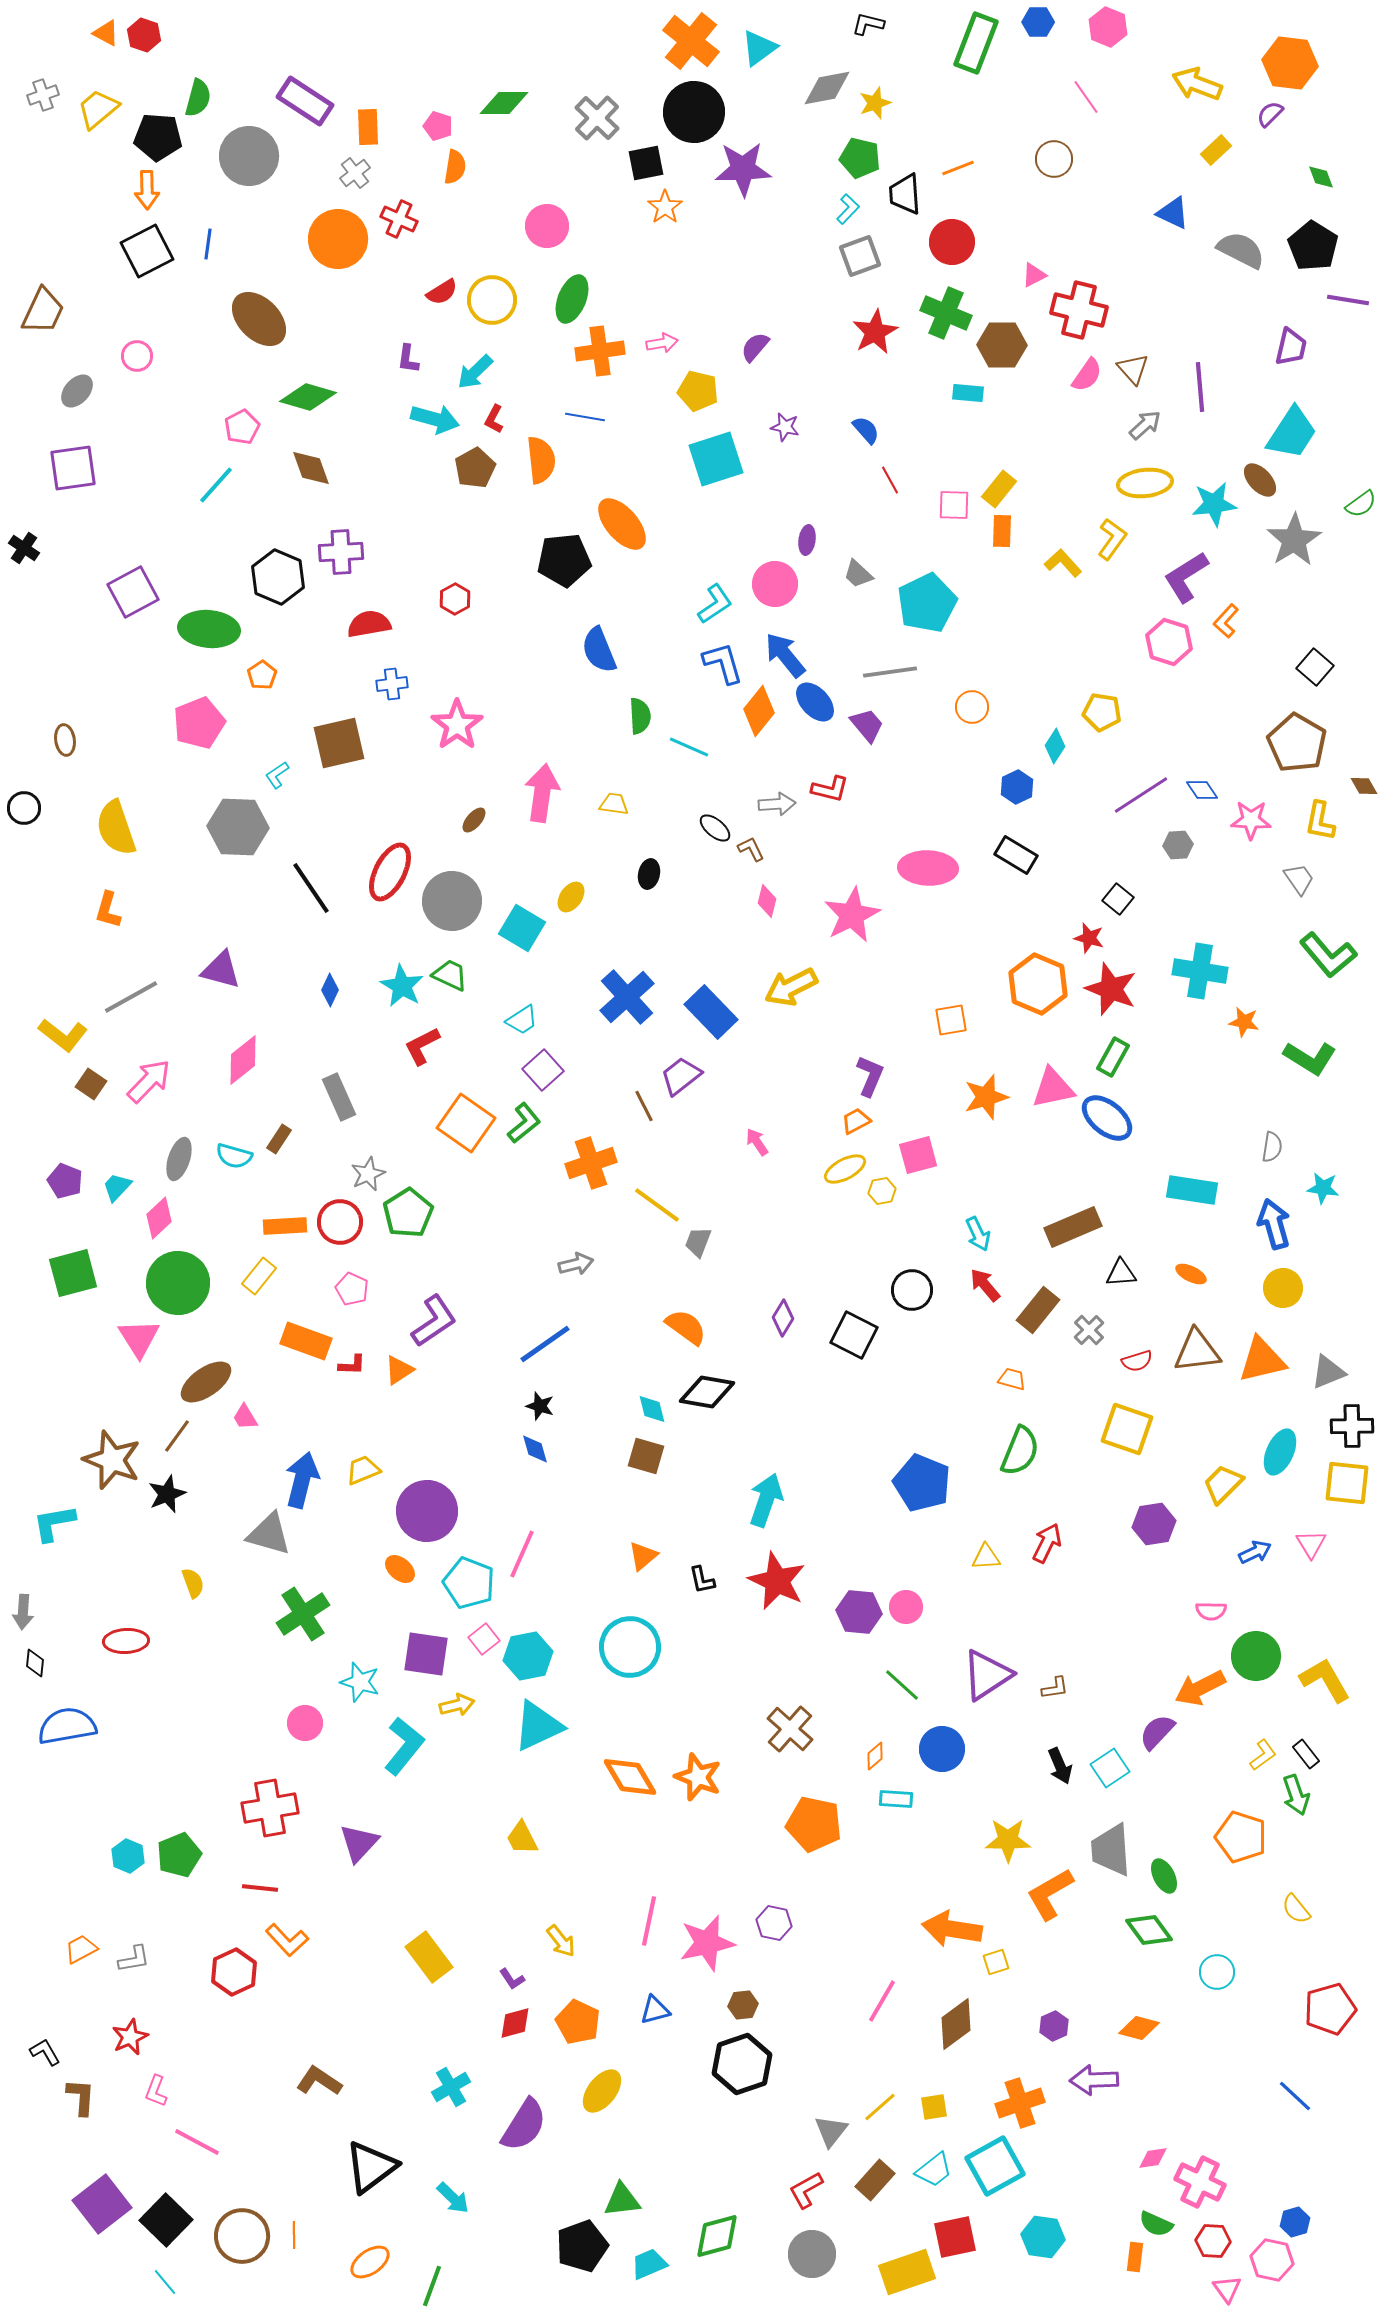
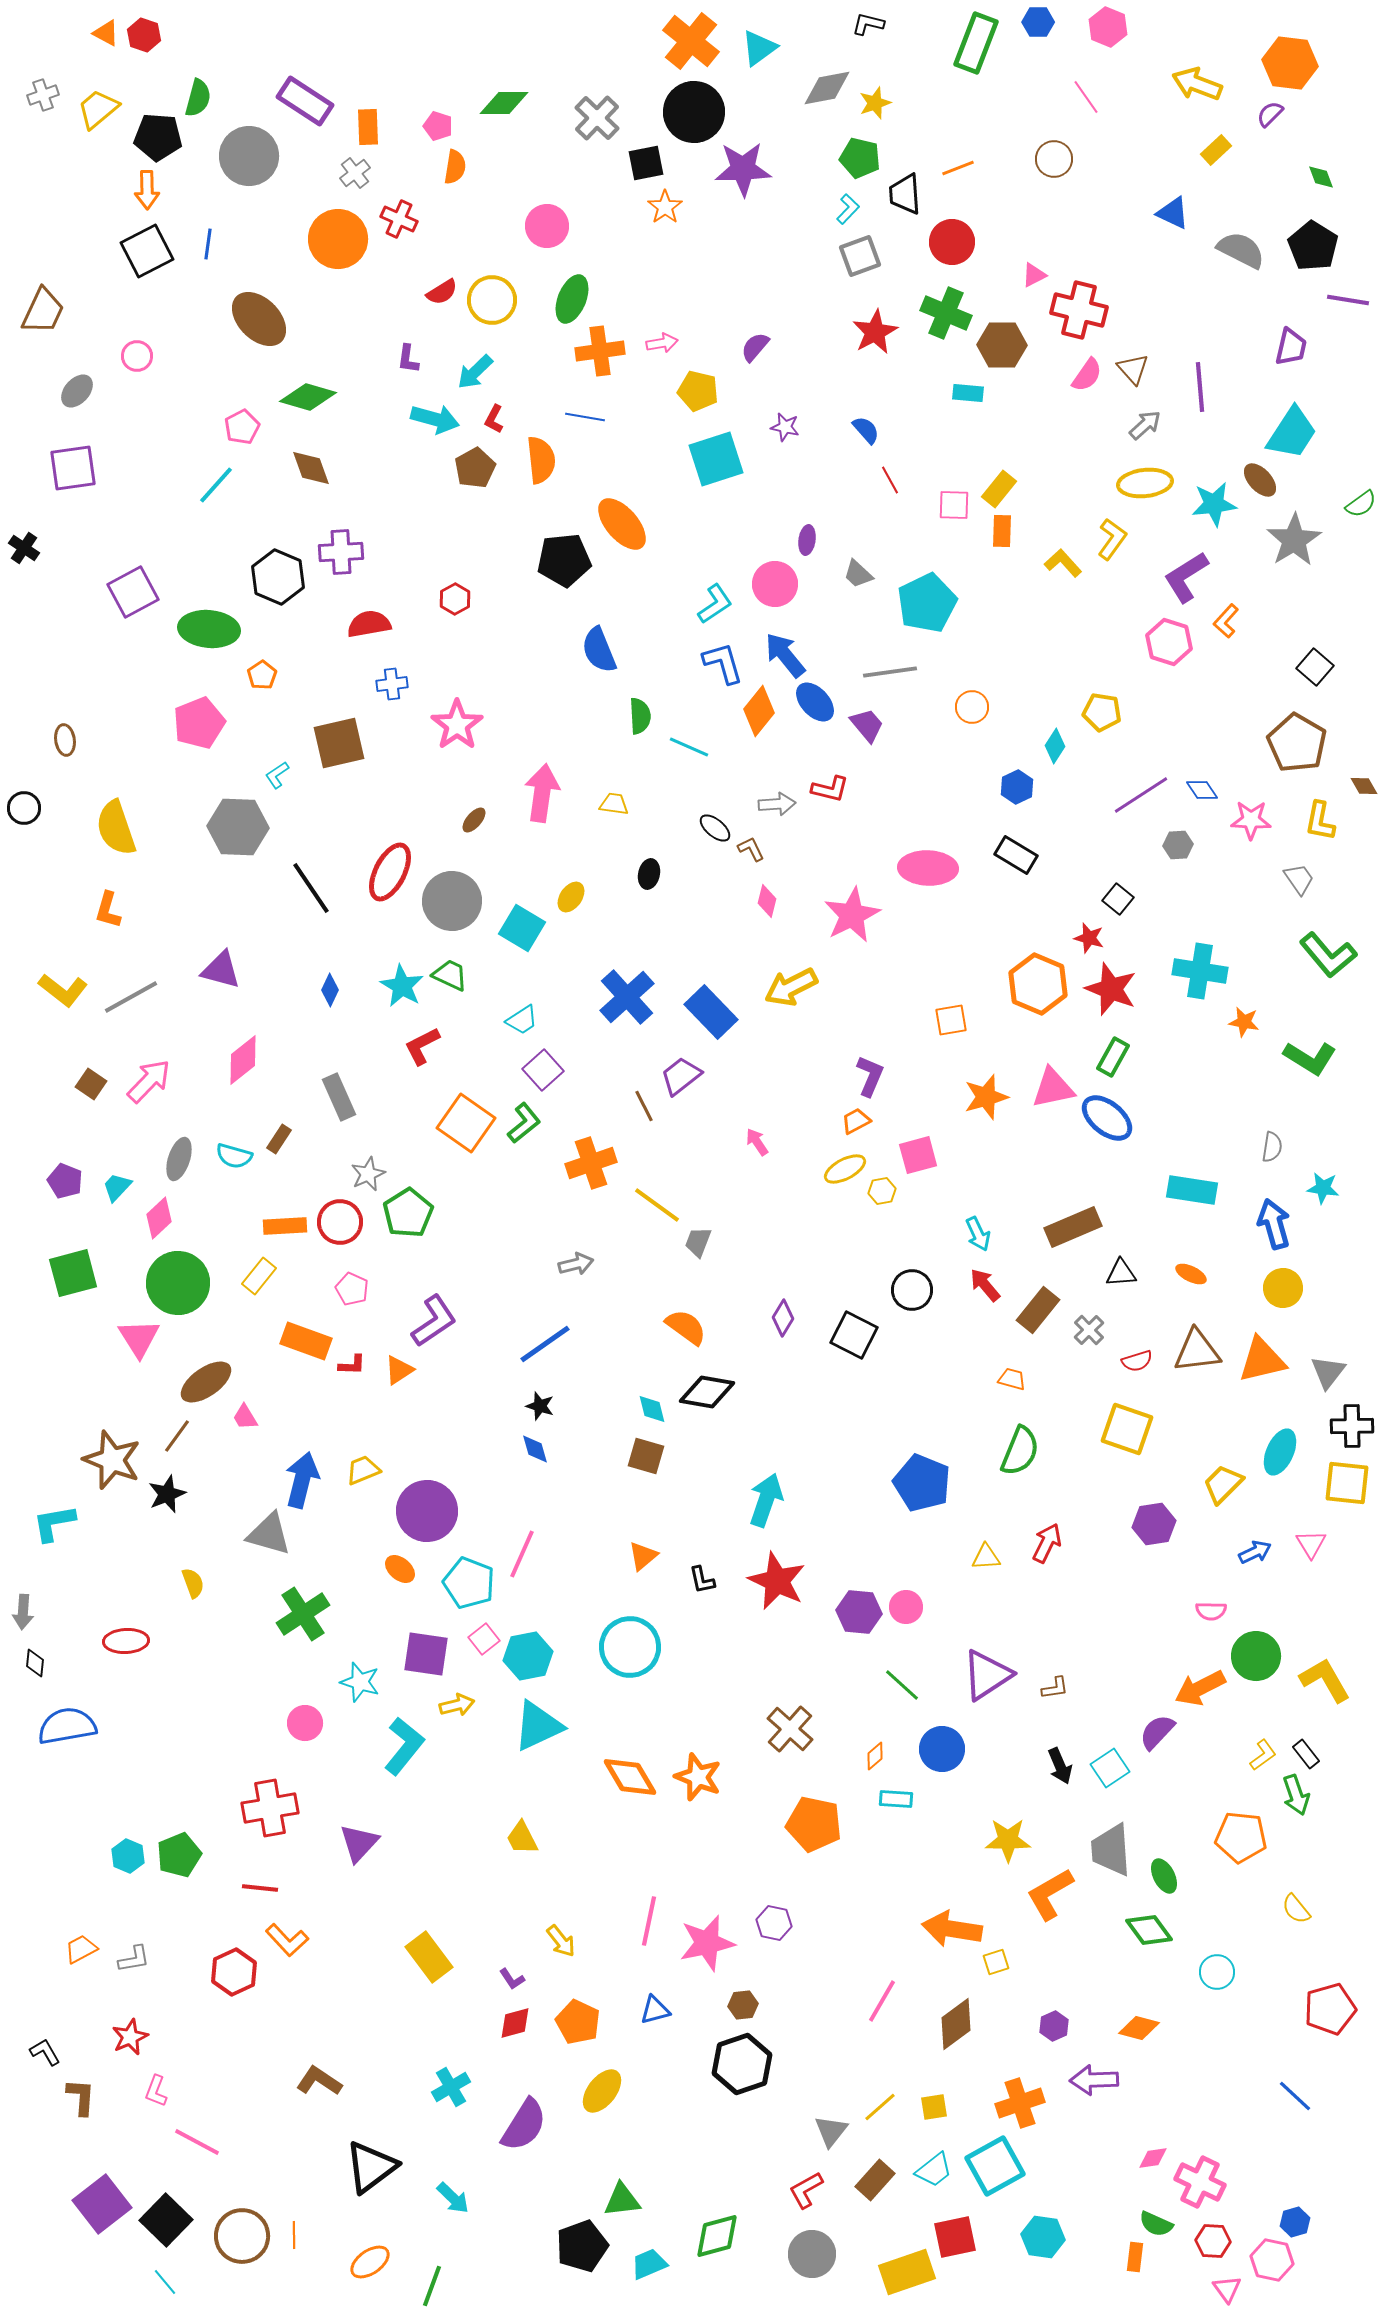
yellow L-shape at (63, 1035): moved 45 px up
gray triangle at (1328, 1372): rotated 30 degrees counterclockwise
orange pentagon at (1241, 1837): rotated 12 degrees counterclockwise
